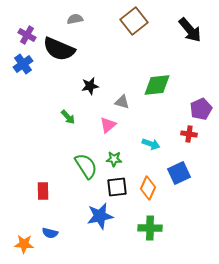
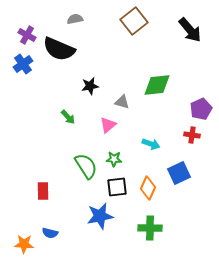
red cross: moved 3 px right, 1 px down
